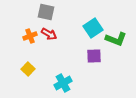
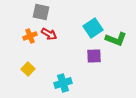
gray square: moved 5 px left
cyan cross: rotated 12 degrees clockwise
